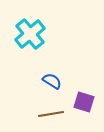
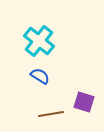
cyan cross: moved 9 px right, 7 px down; rotated 12 degrees counterclockwise
blue semicircle: moved 12 px left, 5 px up
